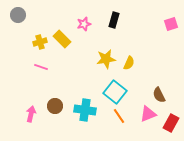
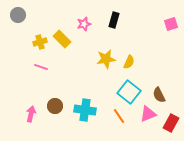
yellow semicircle: moved 1 px up
cyan square: moved 14 px right
